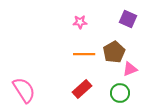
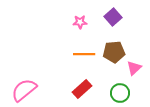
purple square: moved 15 px left, 2 px up; rotated 24 degrees clockwise
brown pentagon: rotated 25 degrees clockwise
pink triangle: moved 4 px right, 1 px up; rotated 21 degrees counterclockwise
pink semicircle: rotated 96 degrees counterclockwise
